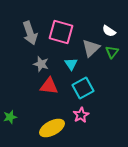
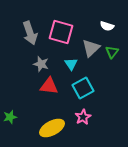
white semicircle: moved 2 px left, 5 px up; rotated 16 degrees counterclockwise
pink star: moved 2 px right, 2 px down
